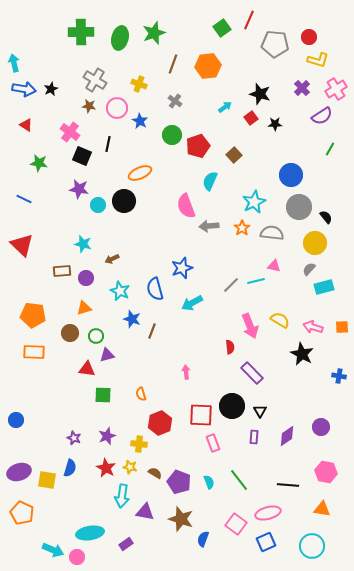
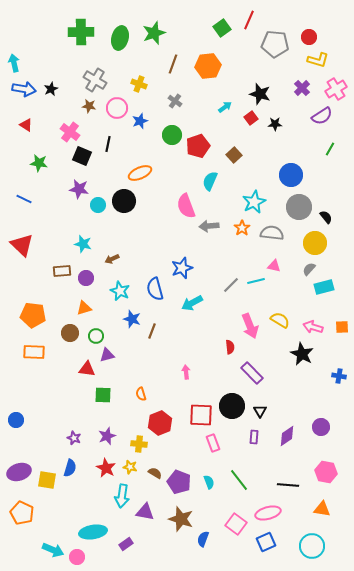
blue star at (140, 121): rotated 21 degrees clockwise
cyan ellipse at (90, 533): moved 3 px right, 1 px up
